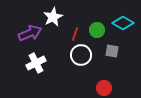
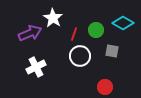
white star: moved 1 px down; rotated 12 degrees counterclockwise
green circle: moved 1 px left
red line: moved 1 px left
white circle: moved 1 px left, 1 px down
white cross: moved 4 px down
red circle: moved 1 px right, 1 px up
